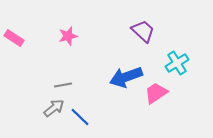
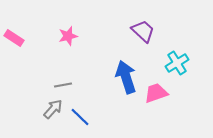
blue arrow: rotated 92 degrees clockwise
pink trapezoid: rotated 15 degrees clockwise
gray arrow: moved 1 px left, 1 px down; rotated 10 degrees counterclockwise
